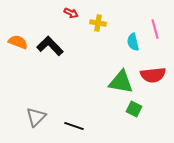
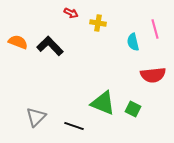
green triangle: moved 18 px left, 21 px down; rotated 12 degrees clockwise
green square: moved 1 px left
